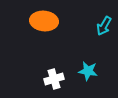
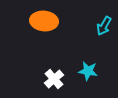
white cross: rotated 24 degrees counterclockwise
